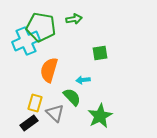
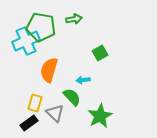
green square: rotated 21 degrees counterclockwise
